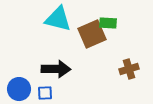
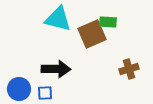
green rectangle: moved 1 px up
